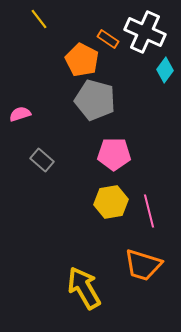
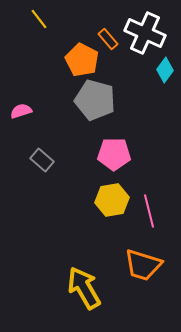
white cross: moved 1 px down
orange rectangle: rotated 15 degrees clockwise
pink semicircle: moved 1 px right, 3 px up
yellow hexagon: moved 1 px right, 2 px up
